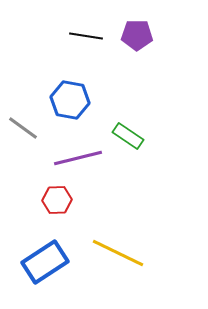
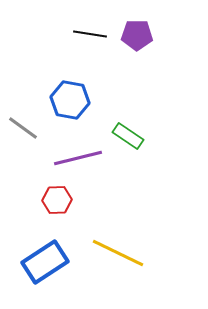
black line: moved 4 px right, 2 px up
